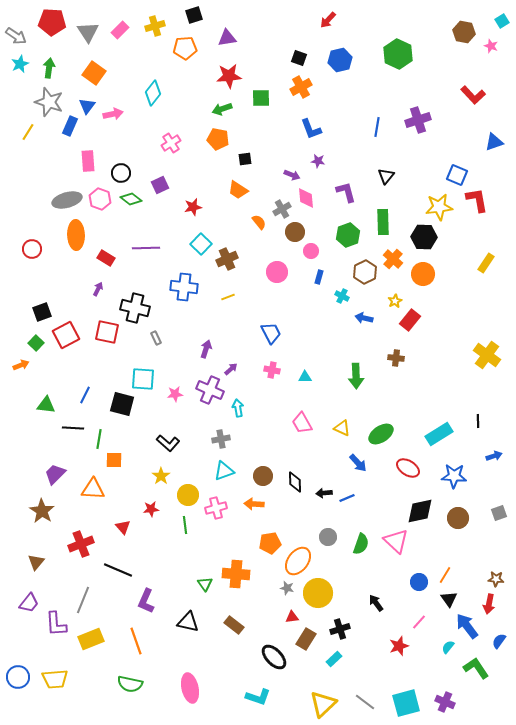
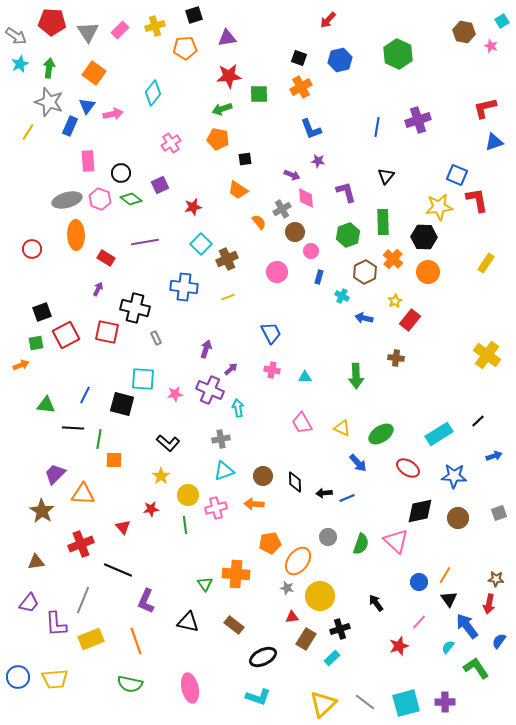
red L-shape at (473, 95): moved 12 px right, 13 px down; rotated 120 degrees clockwise
green square at (261, 98): moved 2 px left, 4 px up
purple line at (146, 248): moved 1 px left, 6 px up; rotated 8 degrees counterclockwise
orange circle at (423, 274): moved 5 px right, 2 px up
green square at (36, 343): rotated 35 degrees clockwise
black line at (478, 421): rotated 48 degrees clockwise
orange triangle at (93, 489): moved 10 px left, 5 px down
brown triangle at (36, 562): rotated 42 degrees clockwise
yellow circle at (318, 593): moved 2 px right, 3 px down
black ellipse at (274, 657): moved 11 px left; rotated 72 degrees counterclockwise
cyan rectangle at (334, 659): moved 2 px left, 1 px up
purple cross at (445, 702): rotated 24 degrees counterclockwise
